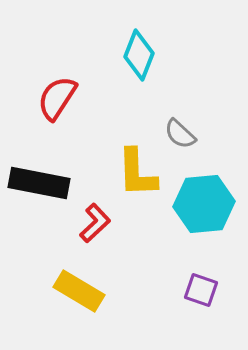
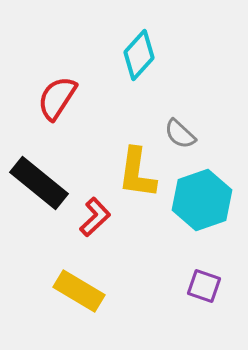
cyan diamond: rotated 21 degrees clockwise
yellow L-shape: rotated 10 degrees clockwise
black rectangle: rotated 28 degrees clockwise
cyan hexagon: moved 2 px left, 4 px up; rotated 14 degrees counterclockwise
red L-shape: moved 6 px up
purple square: moved 3 px right, 4 px up
